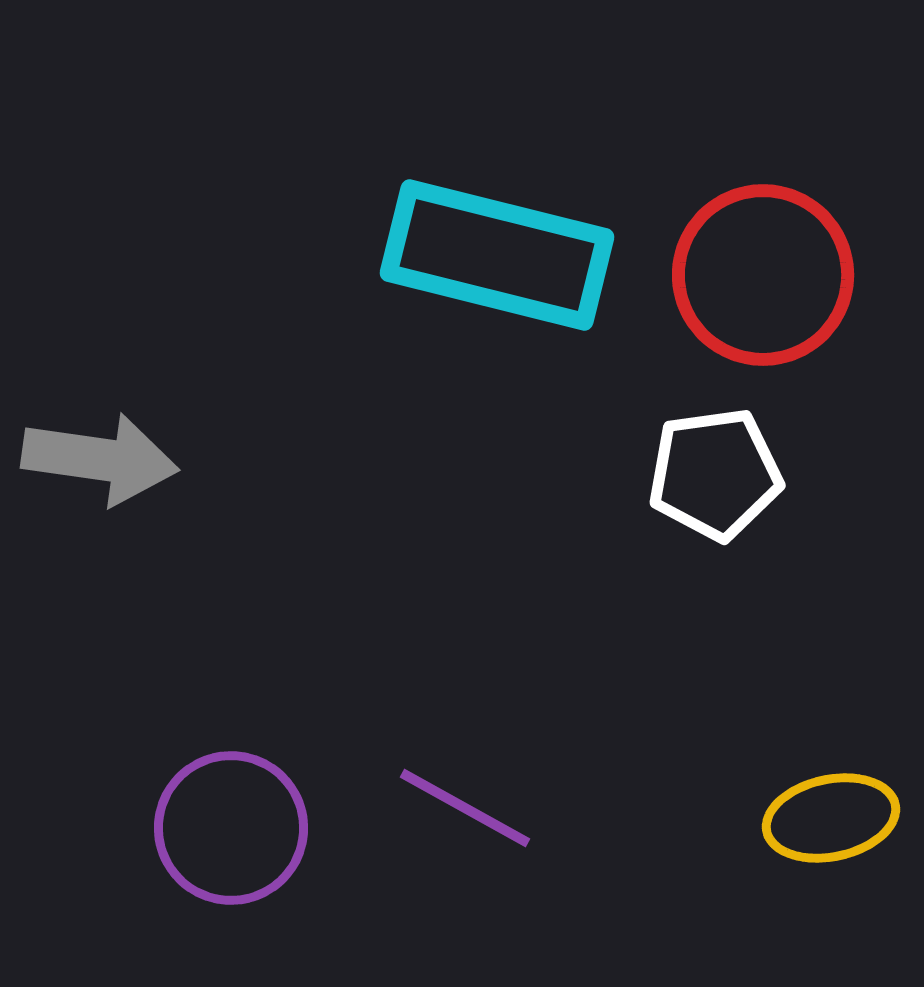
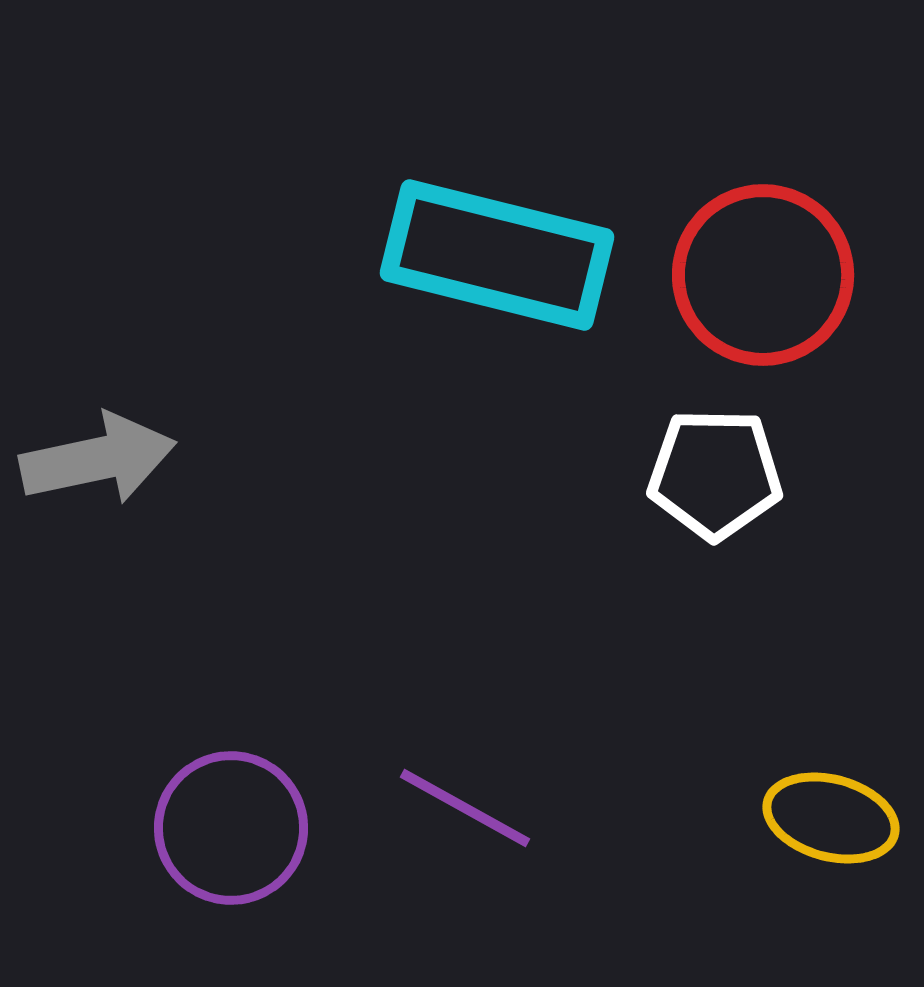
gray arrow: moved 2 px left; rotated 20 degrees counterclockwise
white pentagon: rotated 9 degrees clockwise
yellow ellipse: rotated 27 degrees clockwise
